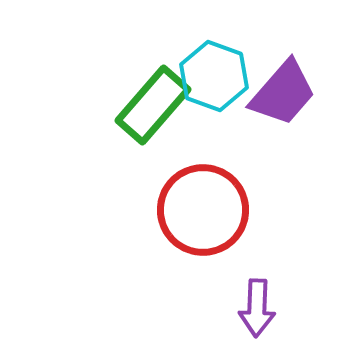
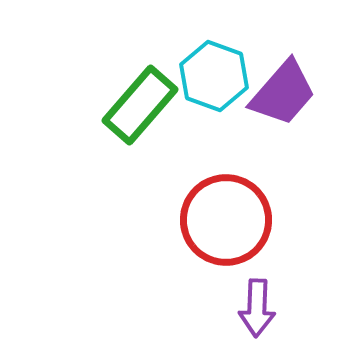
green rectangle: moved 13 px left
red circle: moved 23 px right, 10 px down
